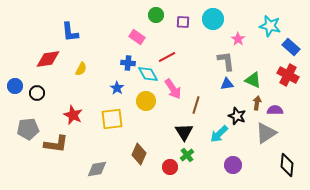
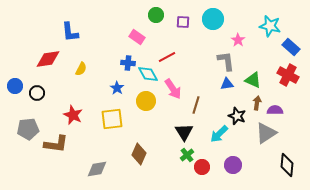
pink star: moved 1 px down
red circle: moved 32 px right
